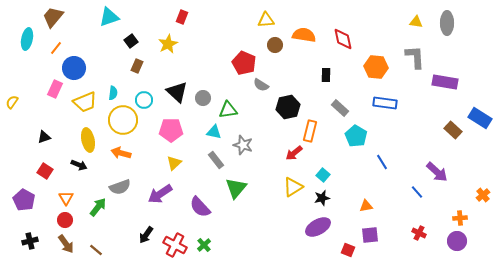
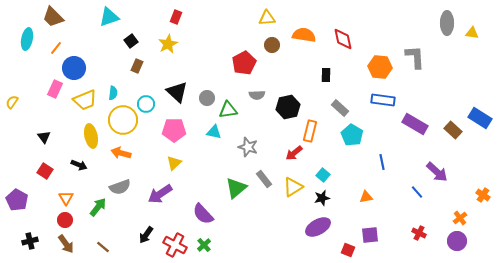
brown trapezoid at (53, 17): rotated 85 degrees counterclockwise
red rectangle at (182, 17): moved 6 px left
yellow triangle at (266, 20): moved 1 px right, 2 px up
yellow triangle at (416, 22): moved 56 px right, 11 px down
brown circle at (275, 45): moved 3 px left
red pentagon at (244, 63): rotated 20 degrees clockwise
orange hexagon at (376, 67): moved 4 px right
purple rectangle at (445, 82): moved 30 px left, 42 px down; rotated 20 degrees clockwise
gray semicircle at (261, 85): moved 4 px left, 10 px down; rotated 35 degrees counterclockwise
gray circle at (203, 98): moved 4 px right
cyan circle at (144, 100): moved 2 px right, 4 px down
yellow trapezoid at (85, 102): moved 2 px up
blue rectangle at (385, 103): moved 2 px left, 3 px up
pink pentagon at (171, 130): moved 3 px right
cyan pentagon at (356, 136): moved 4 px left, 1 px up
black triangle at (44, 137): rotated 48 degrees counterclockwise
yellow ellipse at (88, 140): moved 3 px right, 4 px up
gray star at (243, 145): moved 5 px right, 2 px down
gray rectangle at (216, 160): moved 48 px right, 19 px down
blue line at (382, 162): rotated 21 degrees clockwise
green triangle at (236, 188): rotated 10 degrees clockwise
orange cross at (483, 195): rotated 16 degrees counterclockwise
purple pentagon at (24, 200): moved 7 px left
orange triangle at (366, 206): moved 9 px up
purple semicircle at (200, 207): moved 3 px right, 7 px down
orange cross at (460, 218): rotated 32 degrees counterclockwise
brown line at (96, 250): moved 7 px right, 3 px up
